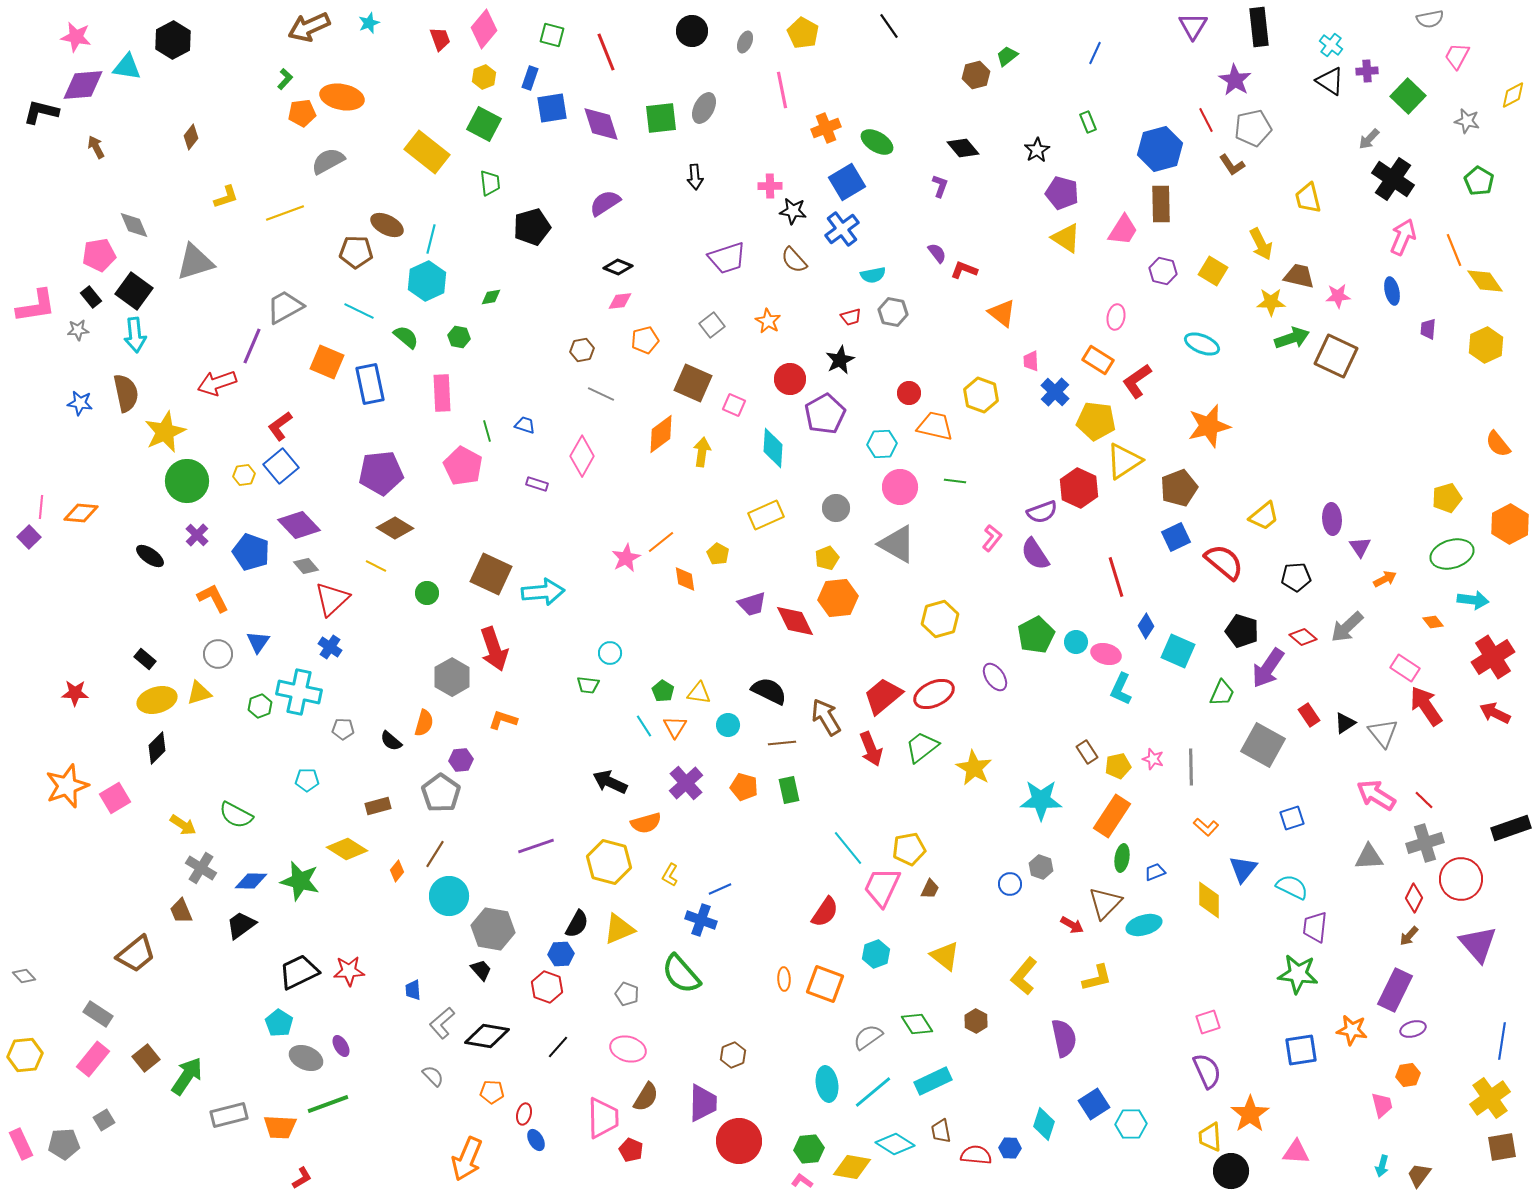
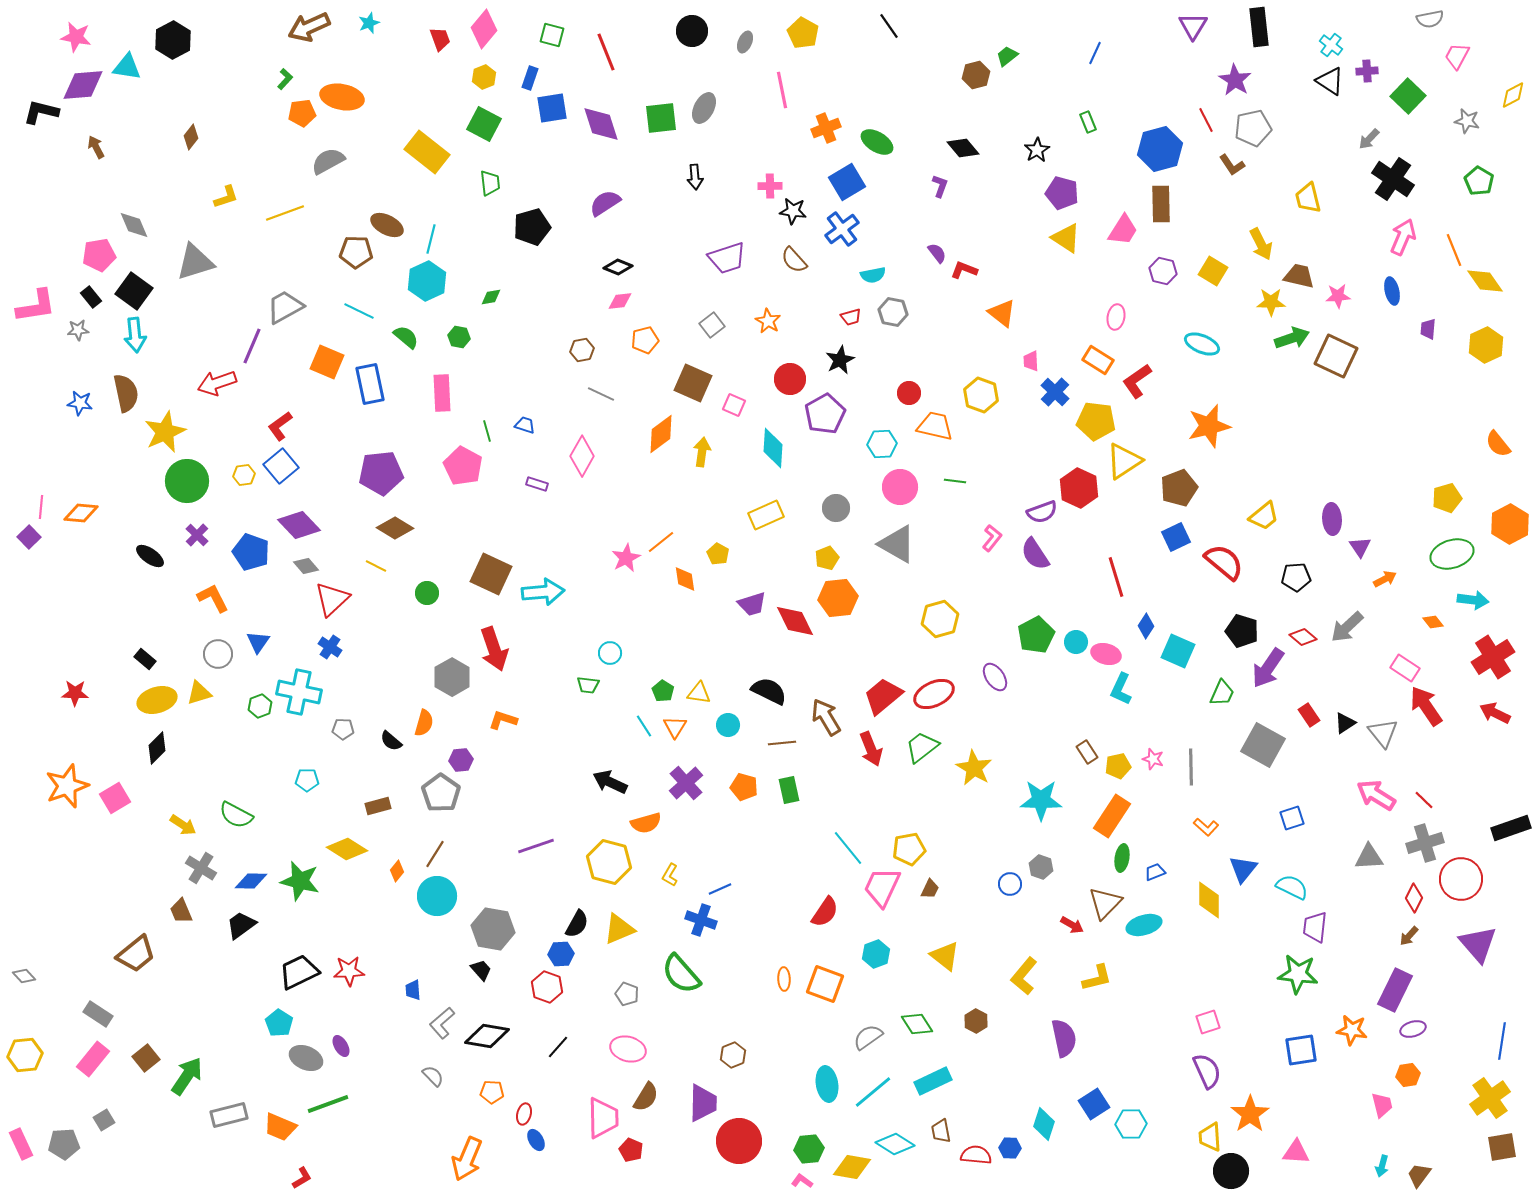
cyan circle at (449, 896): moved 12 px left
orange trapezoid at (280, 1127): rotated 20 degrees clockwise
